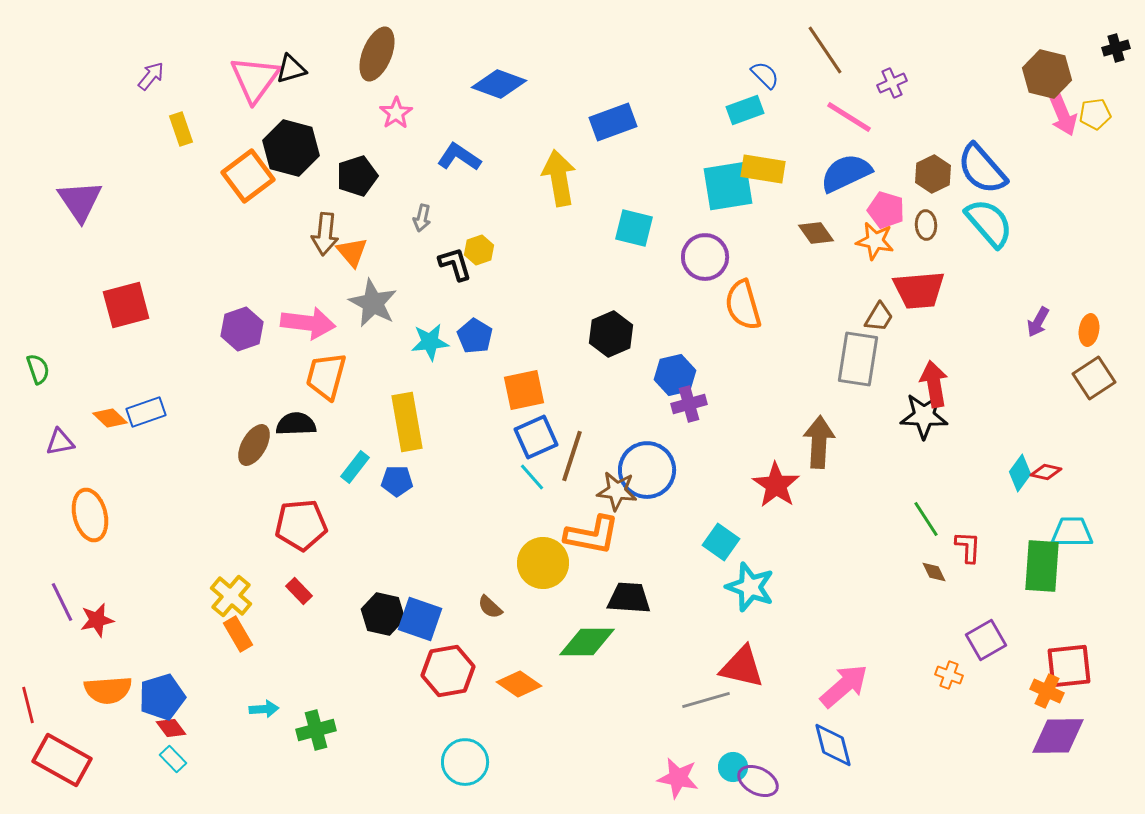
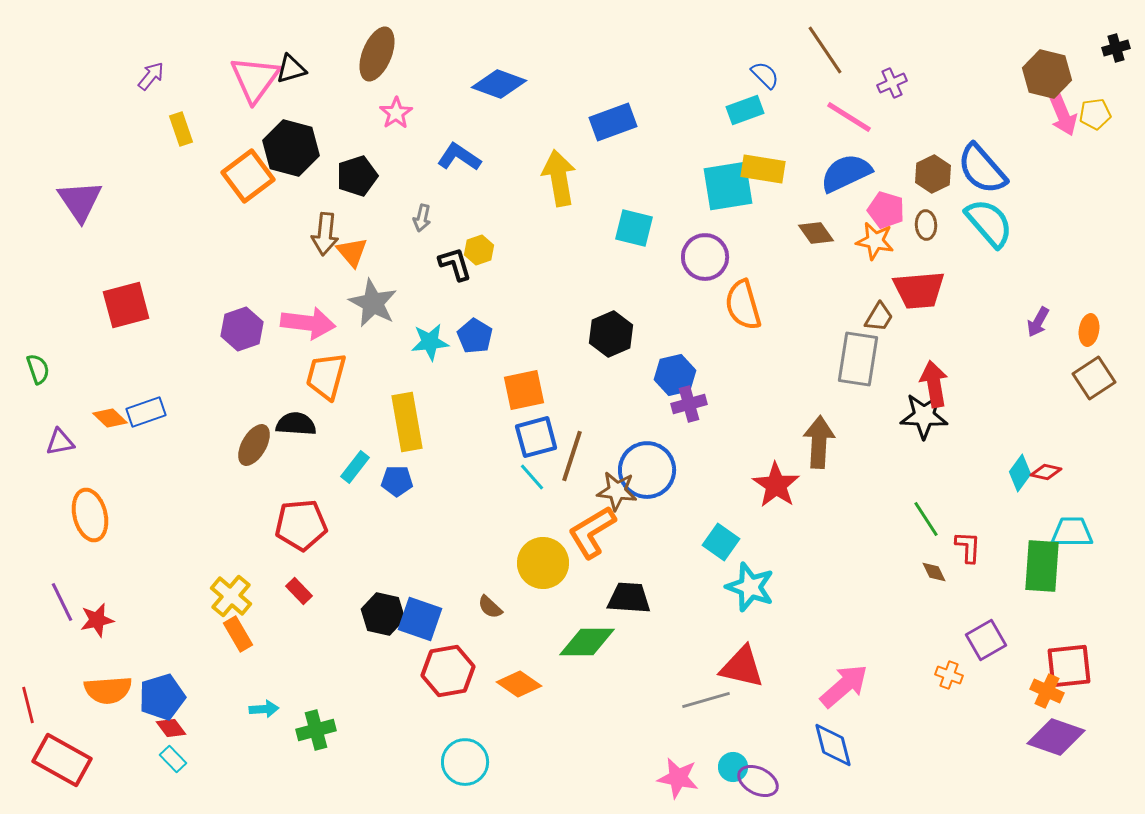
black semicircle at (296, 424): rotated 6 degrees clockwise
blue square at (536, 437): rotated 9 degrees clockwise
orange L-shape at (592, 535): moved 3 px up; rotated 138 degrees clockwise
purple diamond at (1058, 736): moved 2 px left, 1 px down; rotated 20 degrees clockwise
